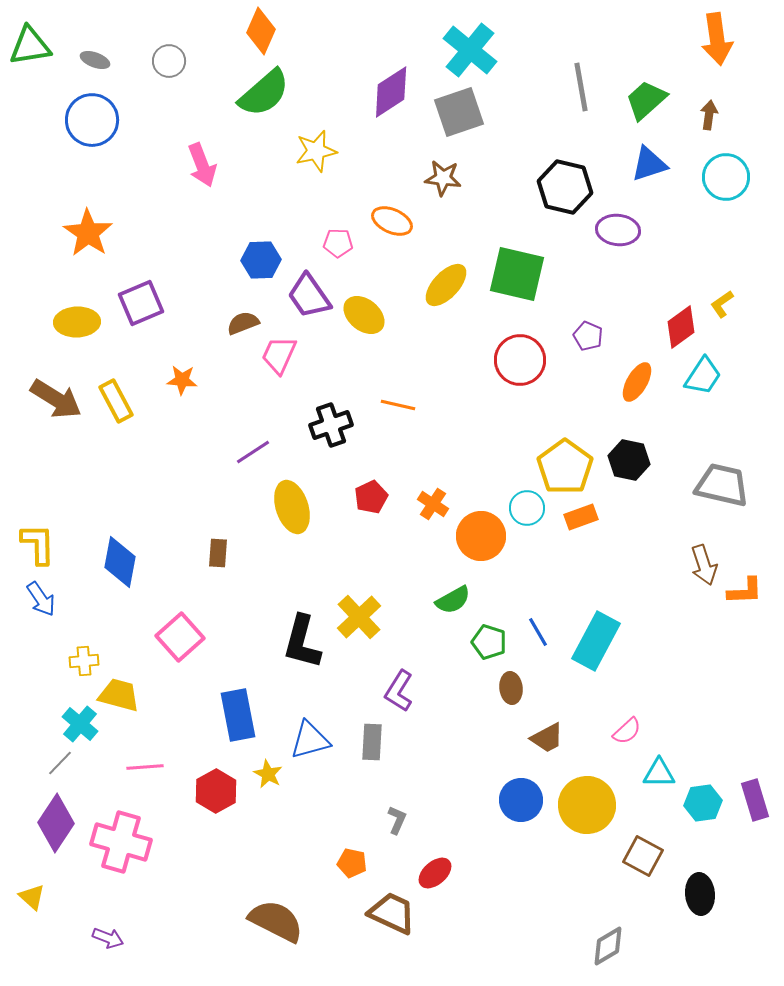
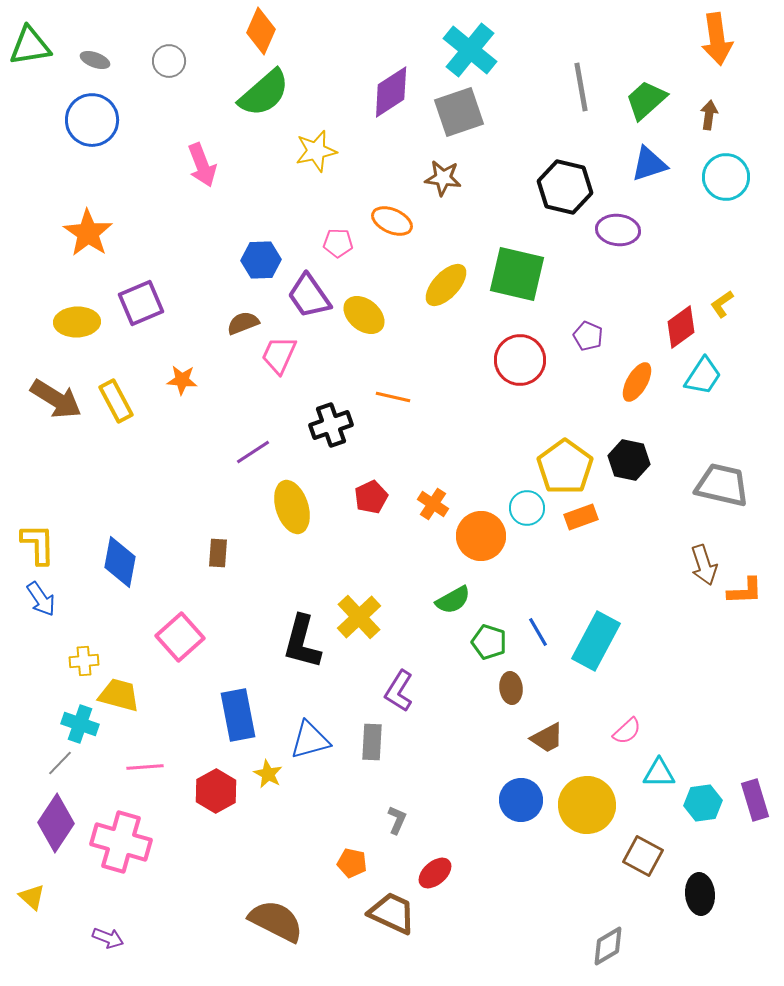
orange line at (398, 405): moved 5 px left, 8 px up
cyan cross at (80, 724): rotated 21 degrees counterclockwise
